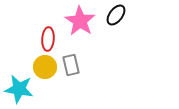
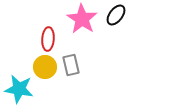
pink star: moved 2 px right, 2 px up
